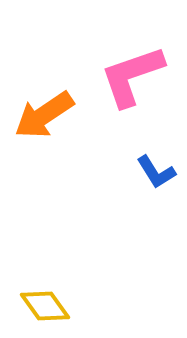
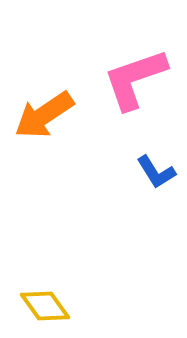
pink L-shape: moved 3 px right, 3 px down
